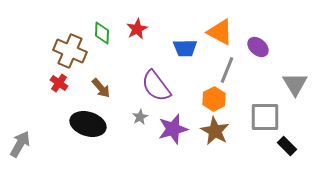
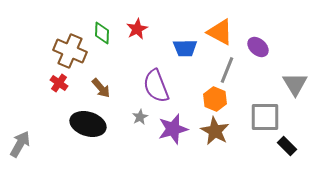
purple semicircle: rotated 16 degrees clockwise
orange hexagon: moved 1 px right; rotated 10 degrees counterclockwise
